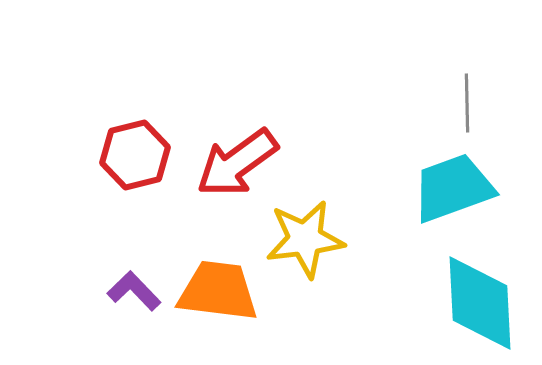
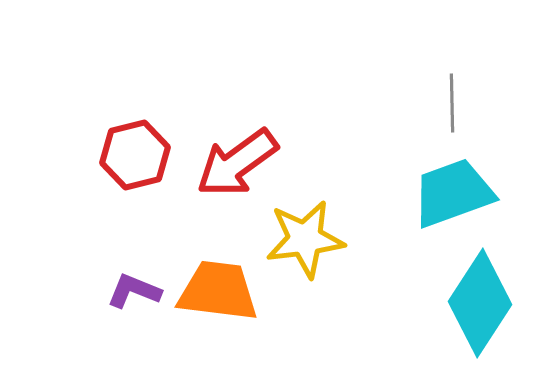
gray line: moved 15 px left
cyan trapezoid: moved 5 px down
purple L-shape: rotated 24 degrees counterclockwise
cyan diamond: rotated 36 degrees clockwise
